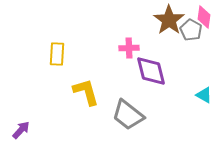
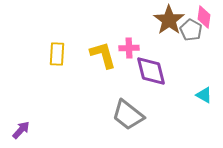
yellow L-shape: moved 17 px right, 37 px up
